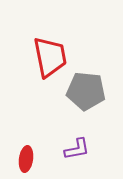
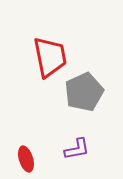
gray pentagon: moved 2 px left, 1 px down; rotated 30 degrees counterclockwise
red ellipse: rotated 25 degrees counterclockwise
